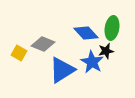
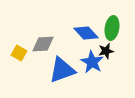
gray diamond: rotated 25 degrees counterclockwise
blue triangle: rotated 12 degrees clockwise
